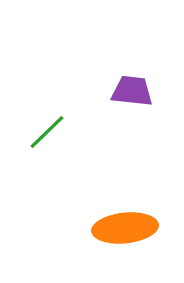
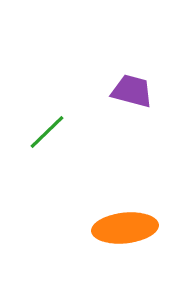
purple trapezoid: rotated 9 degrees clockwise
